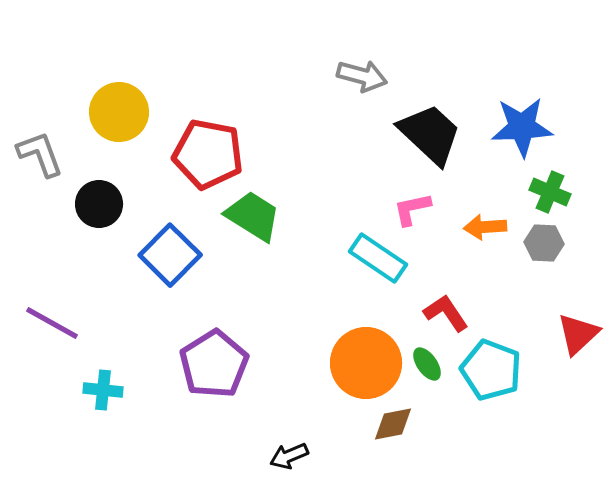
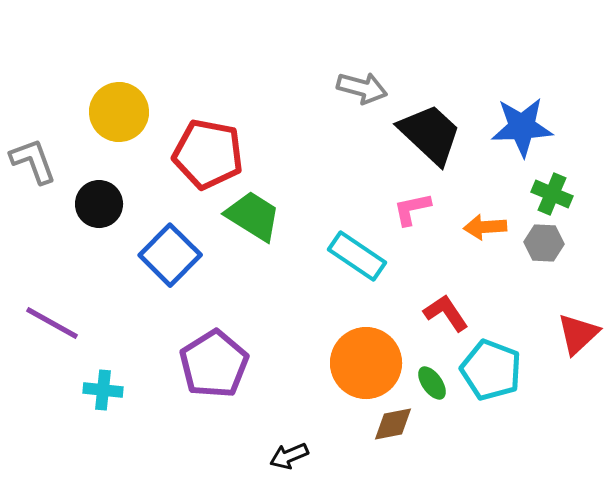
gray arrow: moved 12 px down
gray L-shape: moved 7 px left, 7 px down
green cross: moved 2 px right, 2 px down
cyan rectangle: moved 21 px left, 2 px up
green ellipse: moved 5 px right, 19 px down
